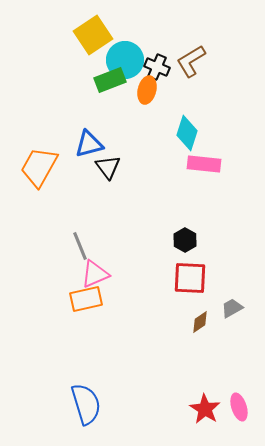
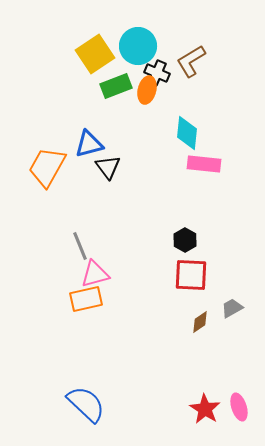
yellow square: moved 2 px right, 19 px down
cyan circle: moved 13 px right, 14 px up
black cross: moved 6 px down
green rectangle: moved 6 px right, 6 px down
cyan diamond: rotated 12 degrees counterclockwise
orange trapezoid: moved 8 px right
pink triangle: rotated 8 degrees clockwise
red square: moved 1 px right, 3 px up
blue semicircle: rotated 30 degrees counterclockwise
